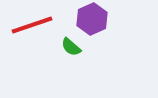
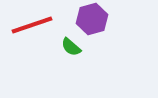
purple hexagon: rotated 8 degrees clockwise
